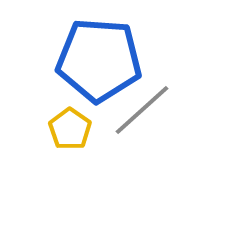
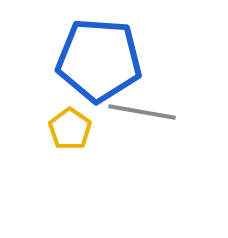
gray line: moved 2 px down; rotated 52 degrees clockwise
